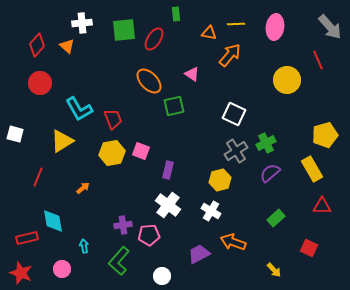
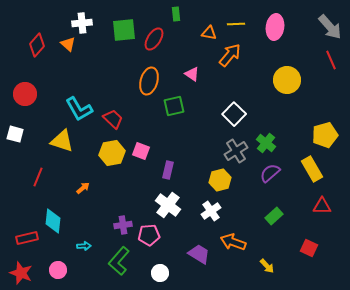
orange triangle at (67, 46): moved 1 px right, 2 px up
red line at (318, 60): moved 13 px right
orange ellipse at (149, 81): rotated 60 degrees clockwise
red circle at (40, 83): moved 15 px left, 11 px down
white square at (234, 114): rotated 20 degrees clockwise
red trapezoid at (113, 119): rotated 25 degrees counterclockwise
yellow triangle at (62, 141): rotated 50 degrees clockwise
green cross at (266, 143): rotated 24 degrees counterclockwise
white cross at (211, 211): rotated 24 degrees clockwise
green rectangle at (276, 218): moved 2 px left, 2 px up
cyan diamond at (53, 221): rotated 15 degrees clockwise
cyan arrow at (84, 246): rotated 96 degrees clockwise
purple trapezoid at (199, 254): rotated 60 degrees clockwise
pink circle at (62, 269): moved 4 px left, 1 px down
yellow arrow at (274, 270): moved 7 px left, 4 px up
white circle at (162, 276): moved 2 px left, 3 px up
